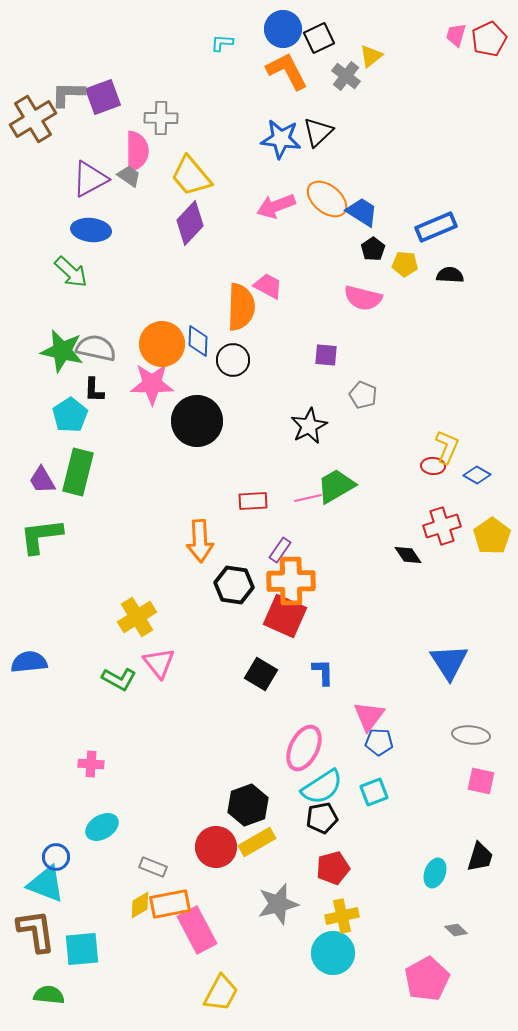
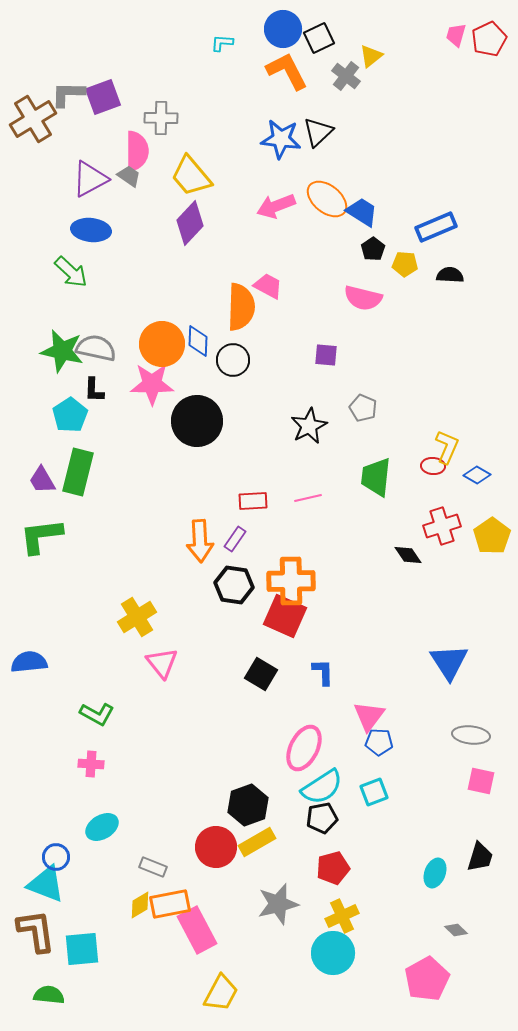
gray pentagon at (363, 395): moved 13 px down
green trapezoid at (336, 486): moved 40 px right, 9 px up; rotated 54 degrees counterclockwise
purple rectangle at (280, 550): moved 45 px left, 11 px up
pink triangle at (159, 663): moved 3 px right
green L-shape at (119, 679): moved 22 px left, 35 px down
yellow cross at (342, 916): rotated 12 degrees counterclockwise
